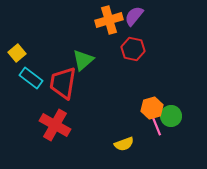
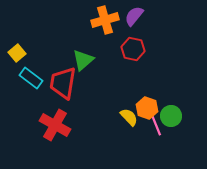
orange cross: moved 4 px left
orange hexagon: moved 5 px left; rotated 25 degrees counterclockwise
yellow semicircle: moved 5 px right, 27 px up; rotated 114 degrees counterclockwise
